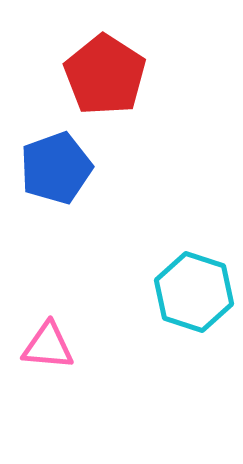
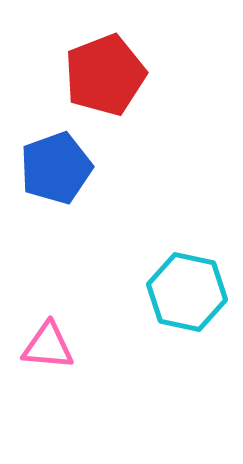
red pentagon: rotated 18 degrees clockwise
cyan hexagon: moved 7 px left; rotated 6 degrees counterclockwise
